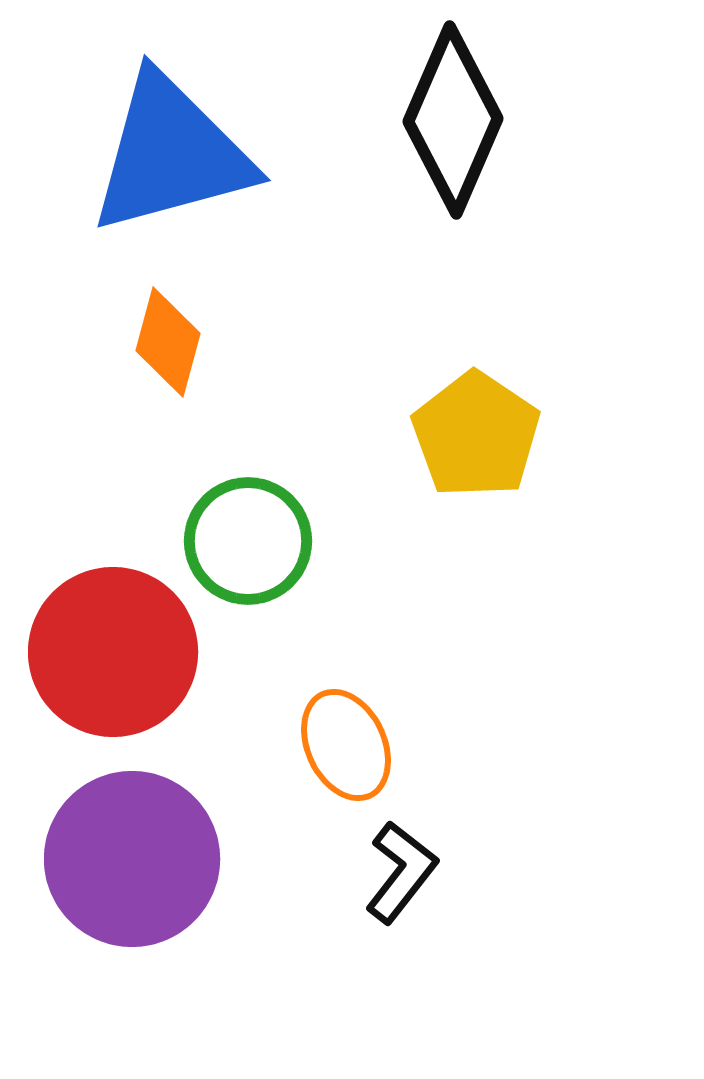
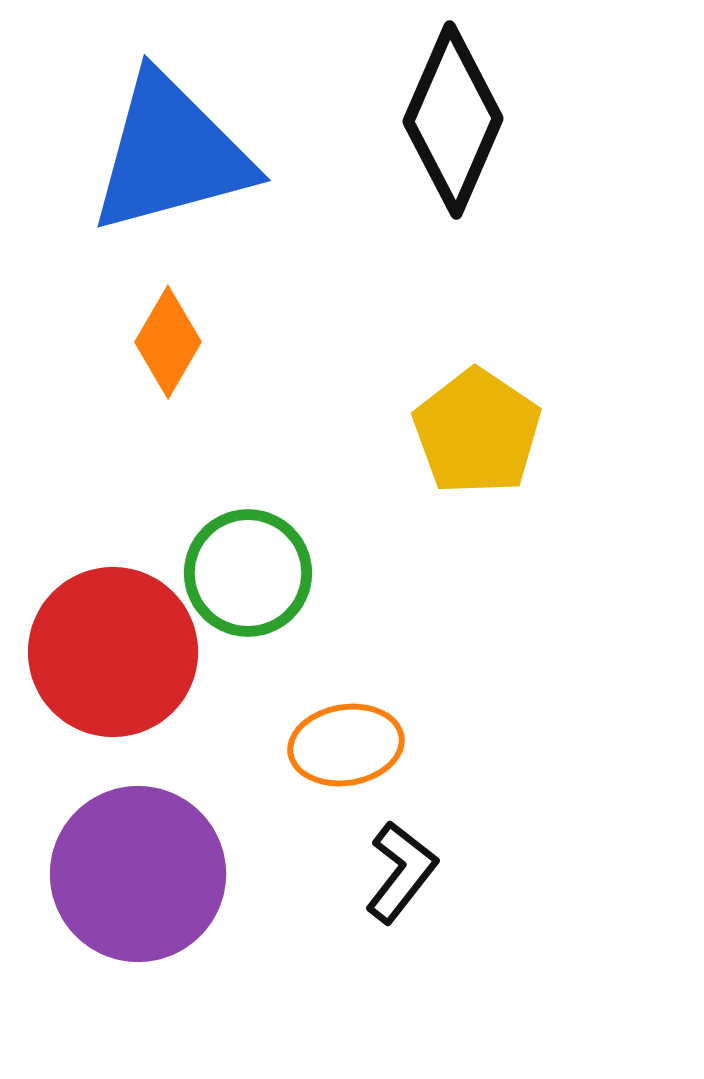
orange diamond: rotated 15 degrees clockwise
yellow pentagon: moved 1 px right, 3 px up
green circle: moved 32 px down
orange ellipse: rotated 74 degrees counterclockwise
purple circle: moved 6 px right, 15 px down
